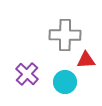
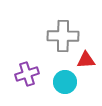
gray cross: moved 2 px left, 1 px down
purple cross: rotated 30 degrees clockwise
